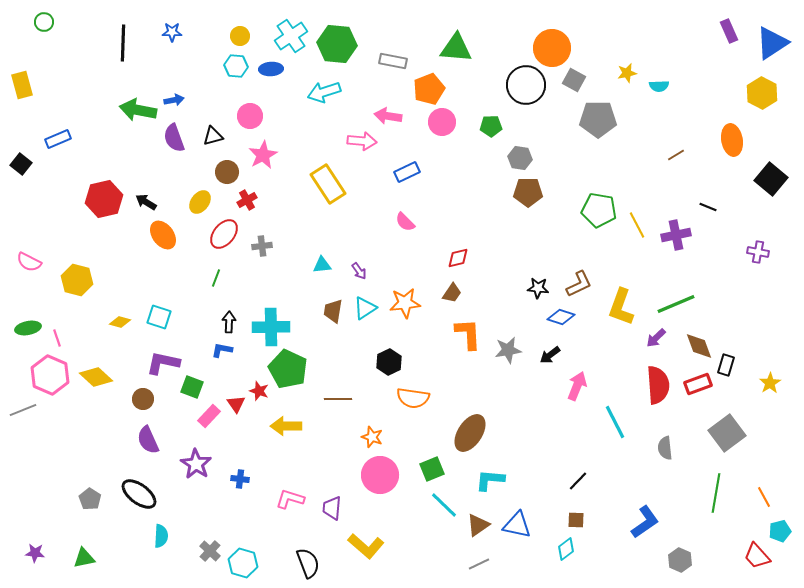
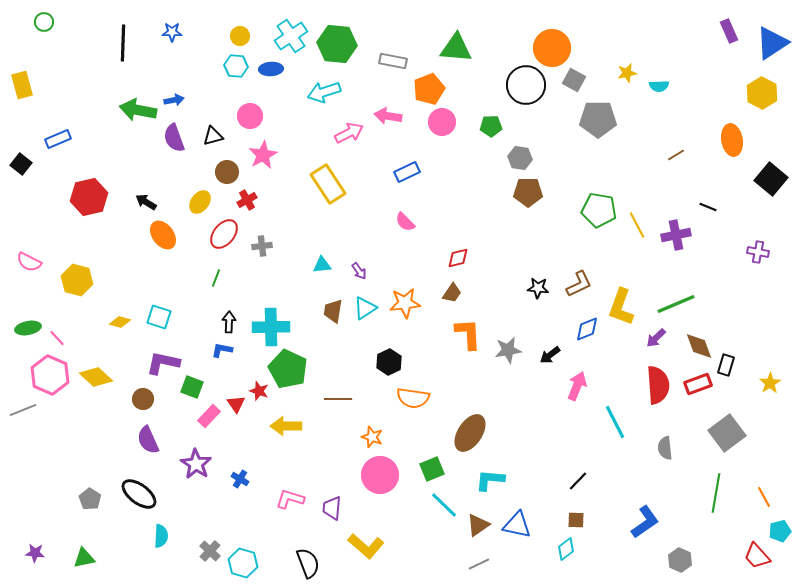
pink arrow at (362, 141): moved 13 px left, 8 px up; rotated 32 degrees counterclockwise
red hexagon at (104, 199): moved 15 px left, 2 px up
blue diamond at (561, 317): moved 26 px right, 12 px down; rotated 40 degrees counterclockwise
pink line at (57, 338): rotated 24 degrees counterclockwise
blue cross at (240, 479): rotated 24 degrees clockwise
